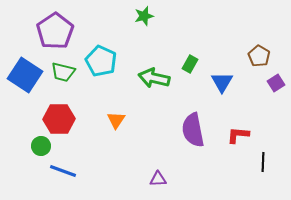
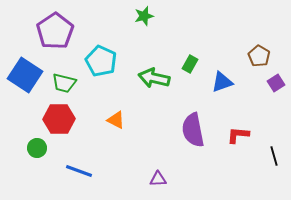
green trapezoid: moved 1 px right, 11 px down
blue triangle: rotated 40 degrees clockwise
orange triangle: rotated 36 degrees counterclockwise
green circle: moved 4 px left, 2 px down
black line: moved 11 px right, 6 px up; rotated 18 degrees counterclockwise
blue line: moved 16 px right
